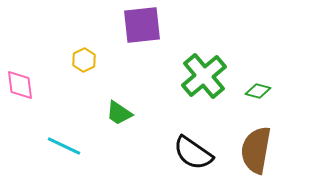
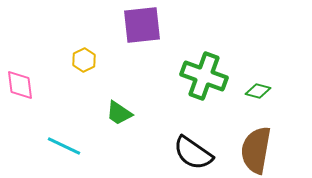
green cross: rotated 30 degrees counterclockwise
